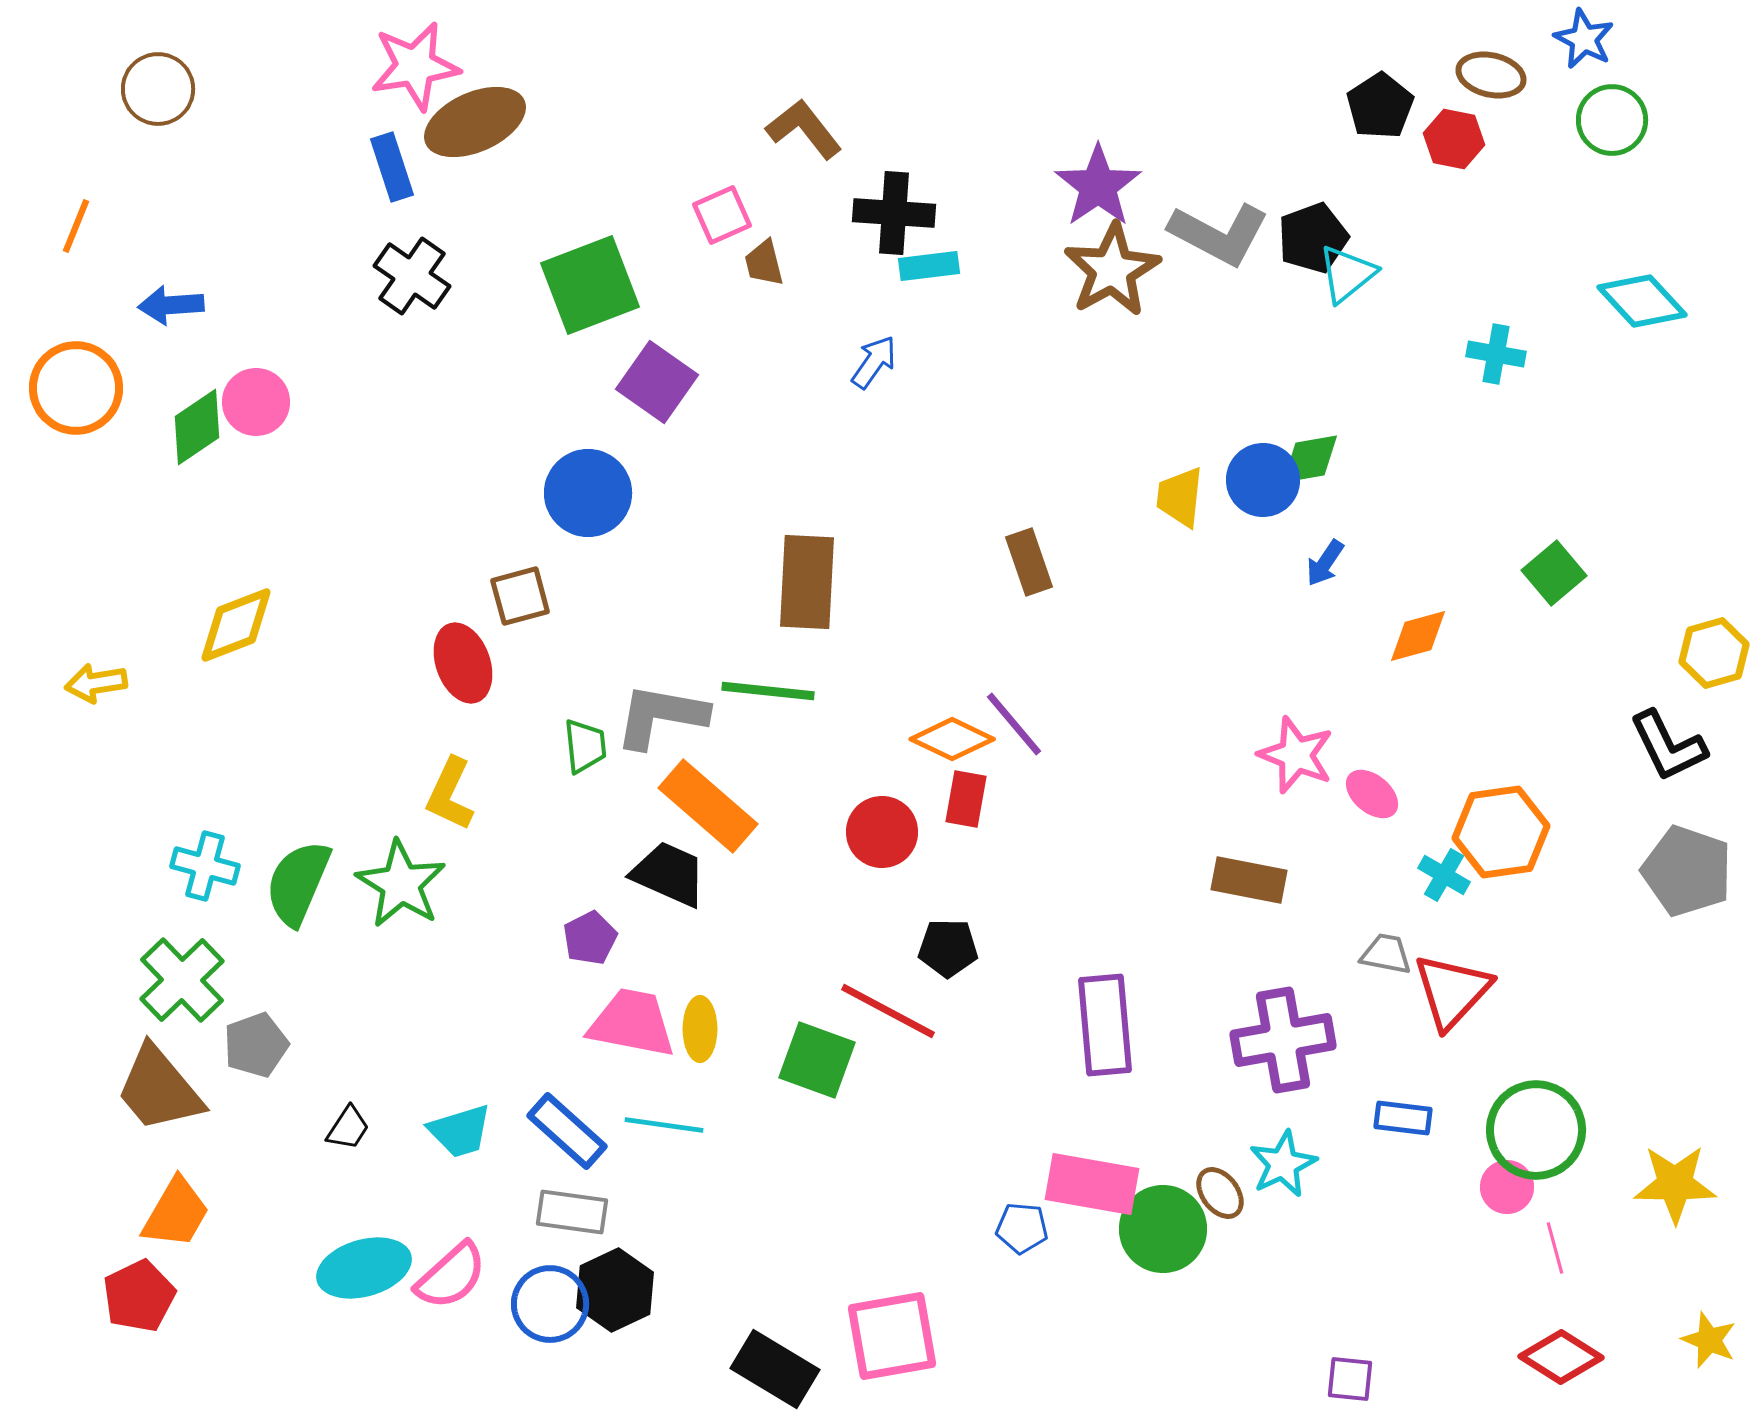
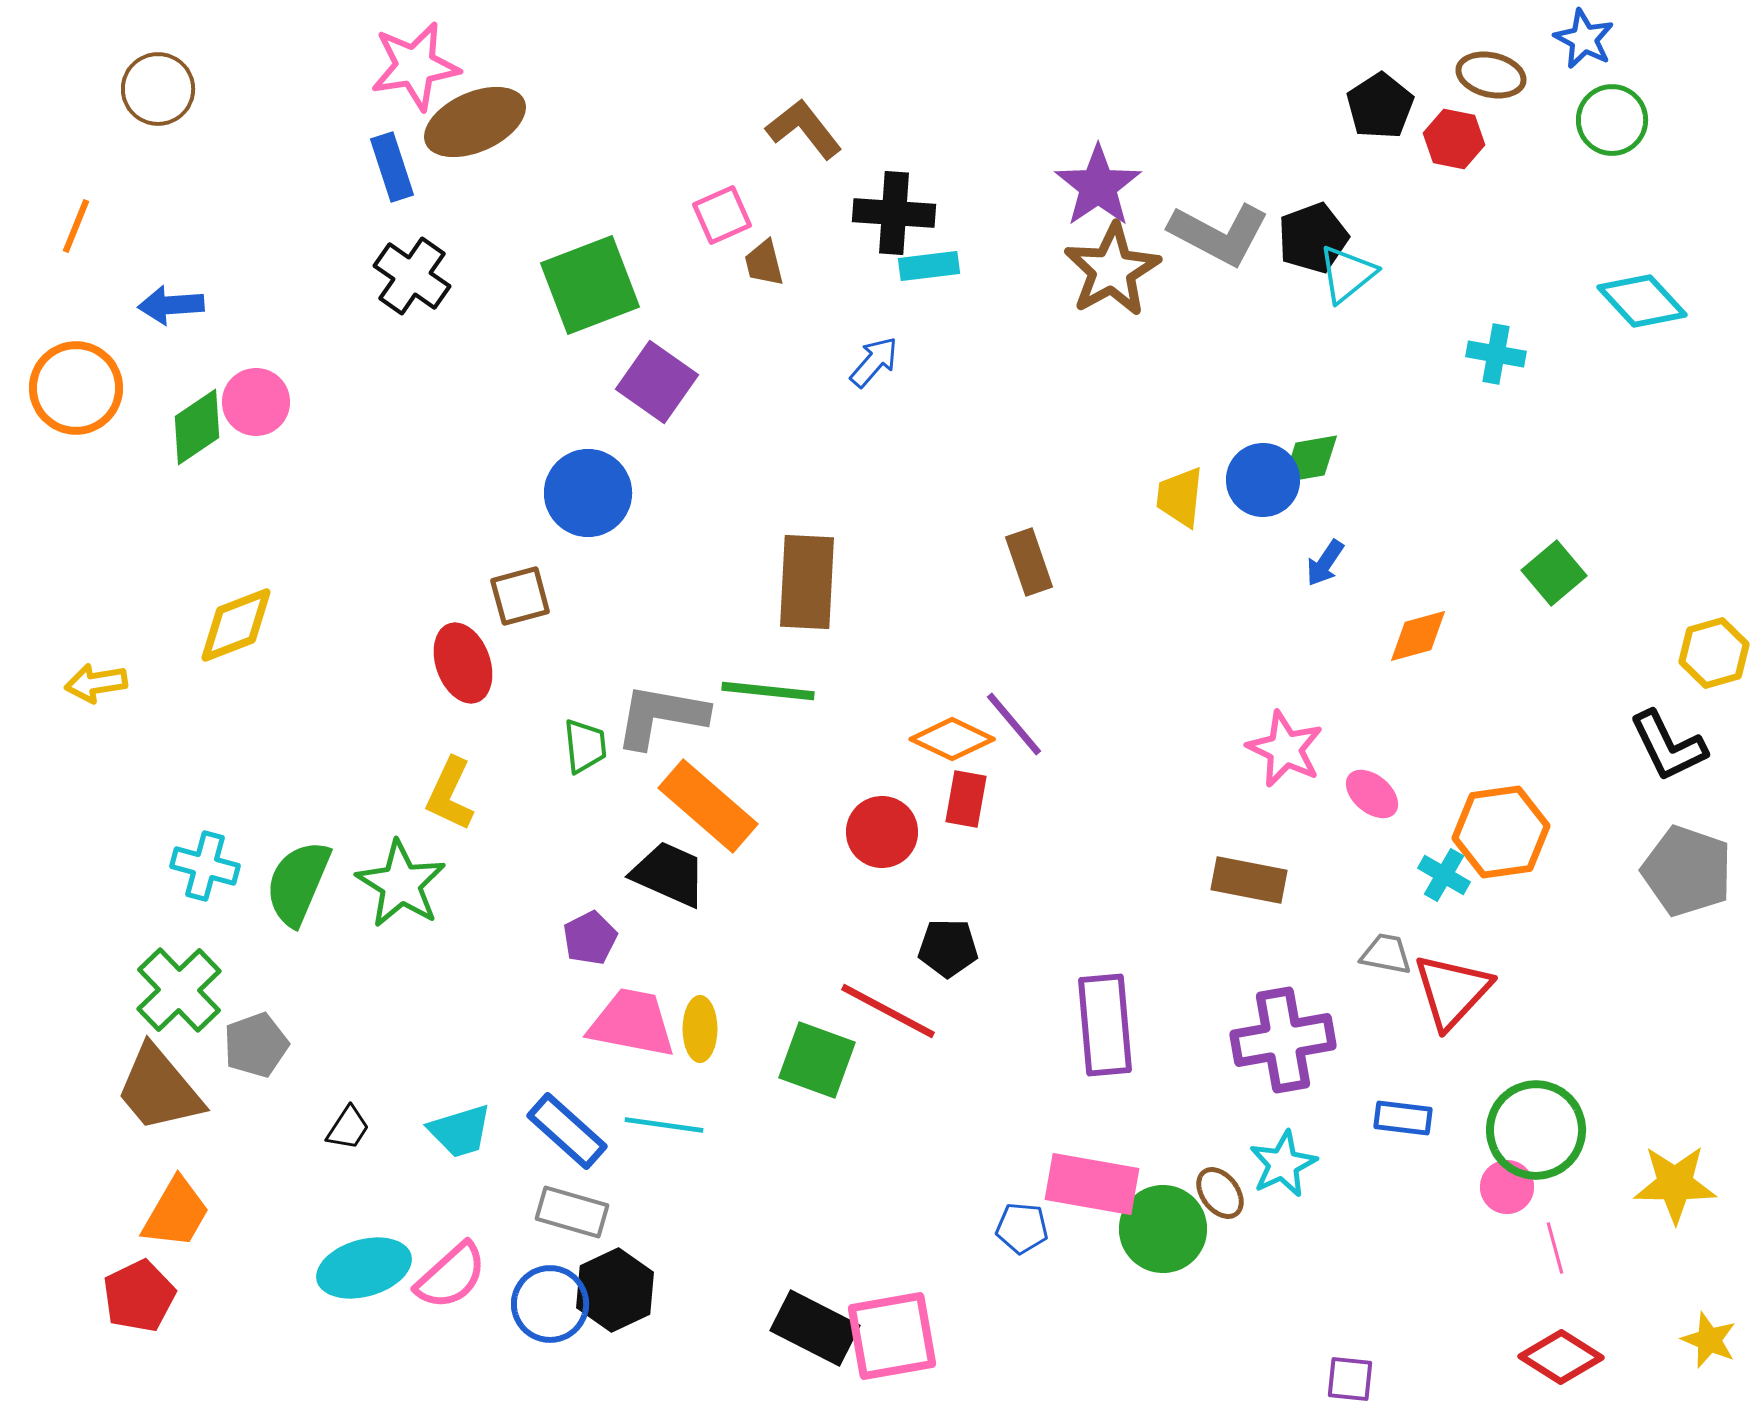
blue arrow at (874, 362): rotated 6 degrees clockwise
pink star at (1296, 755): moved 11 px left, 6 px up; rotated 4 degrees clockwise
green cross at (182, 980): moved 3 px left, 10 px down
gray rectangle at (572, 1212): rotated 8 degrees clockwise
black rectangle at (775, 1369): moved 40 px right, 41 px up; rotated 4 degrees counterclockwise
